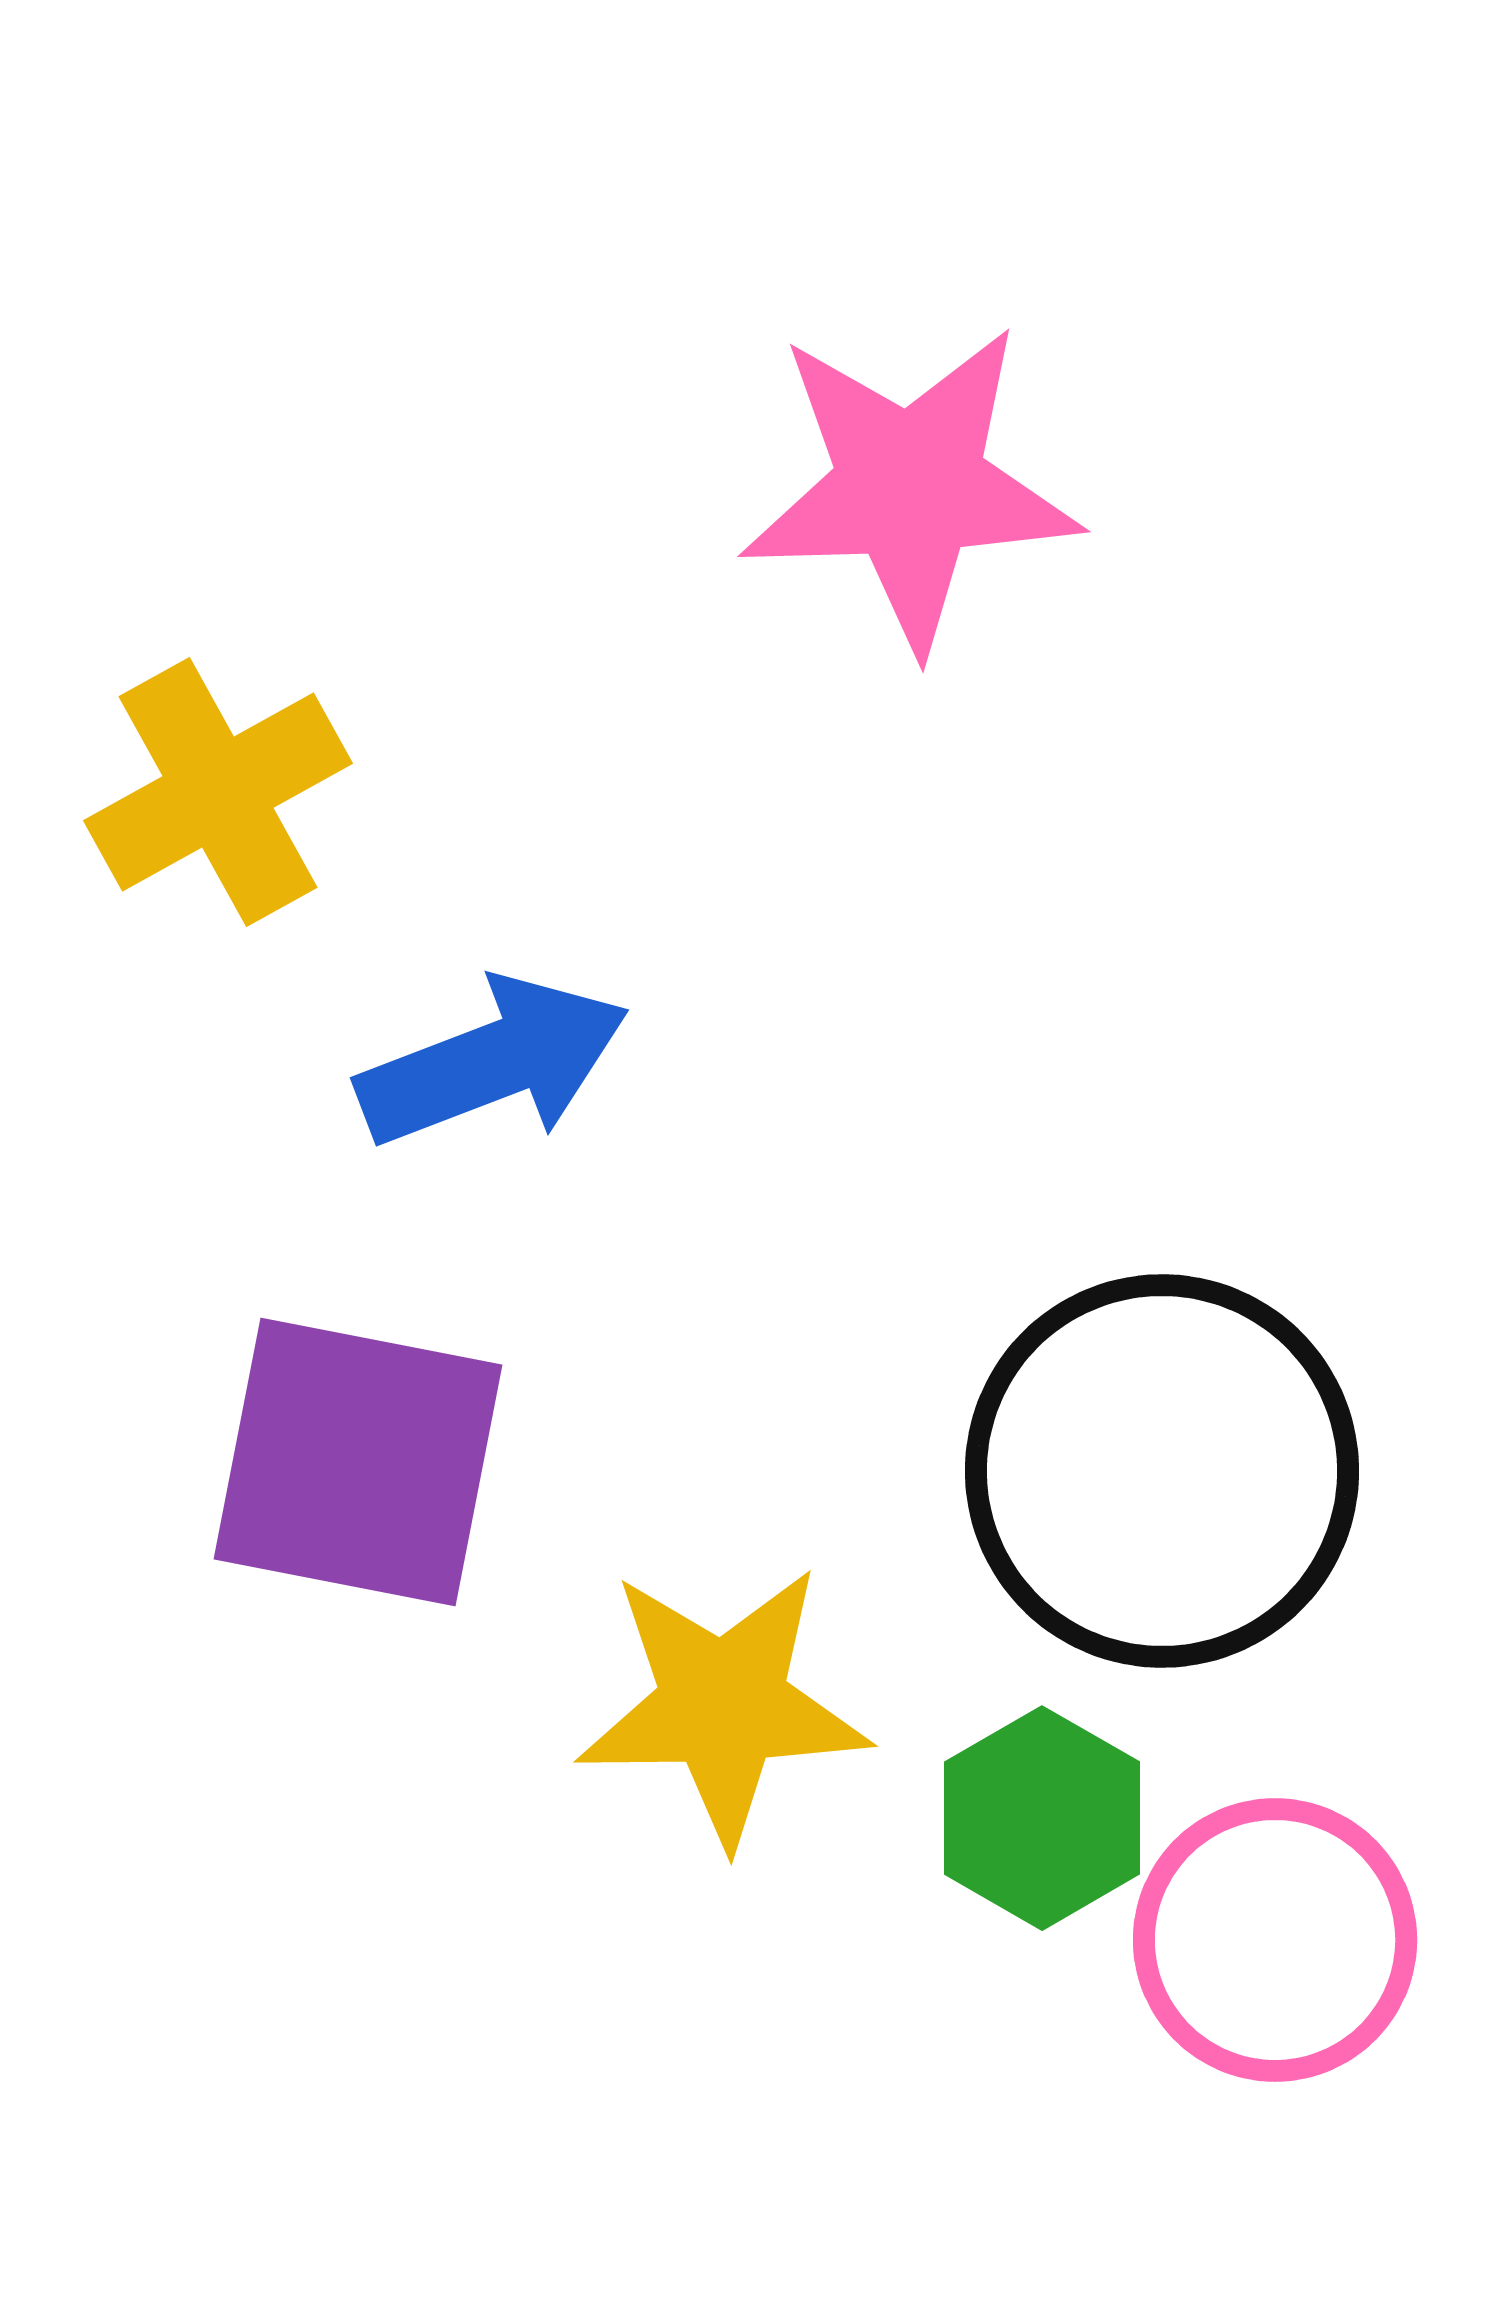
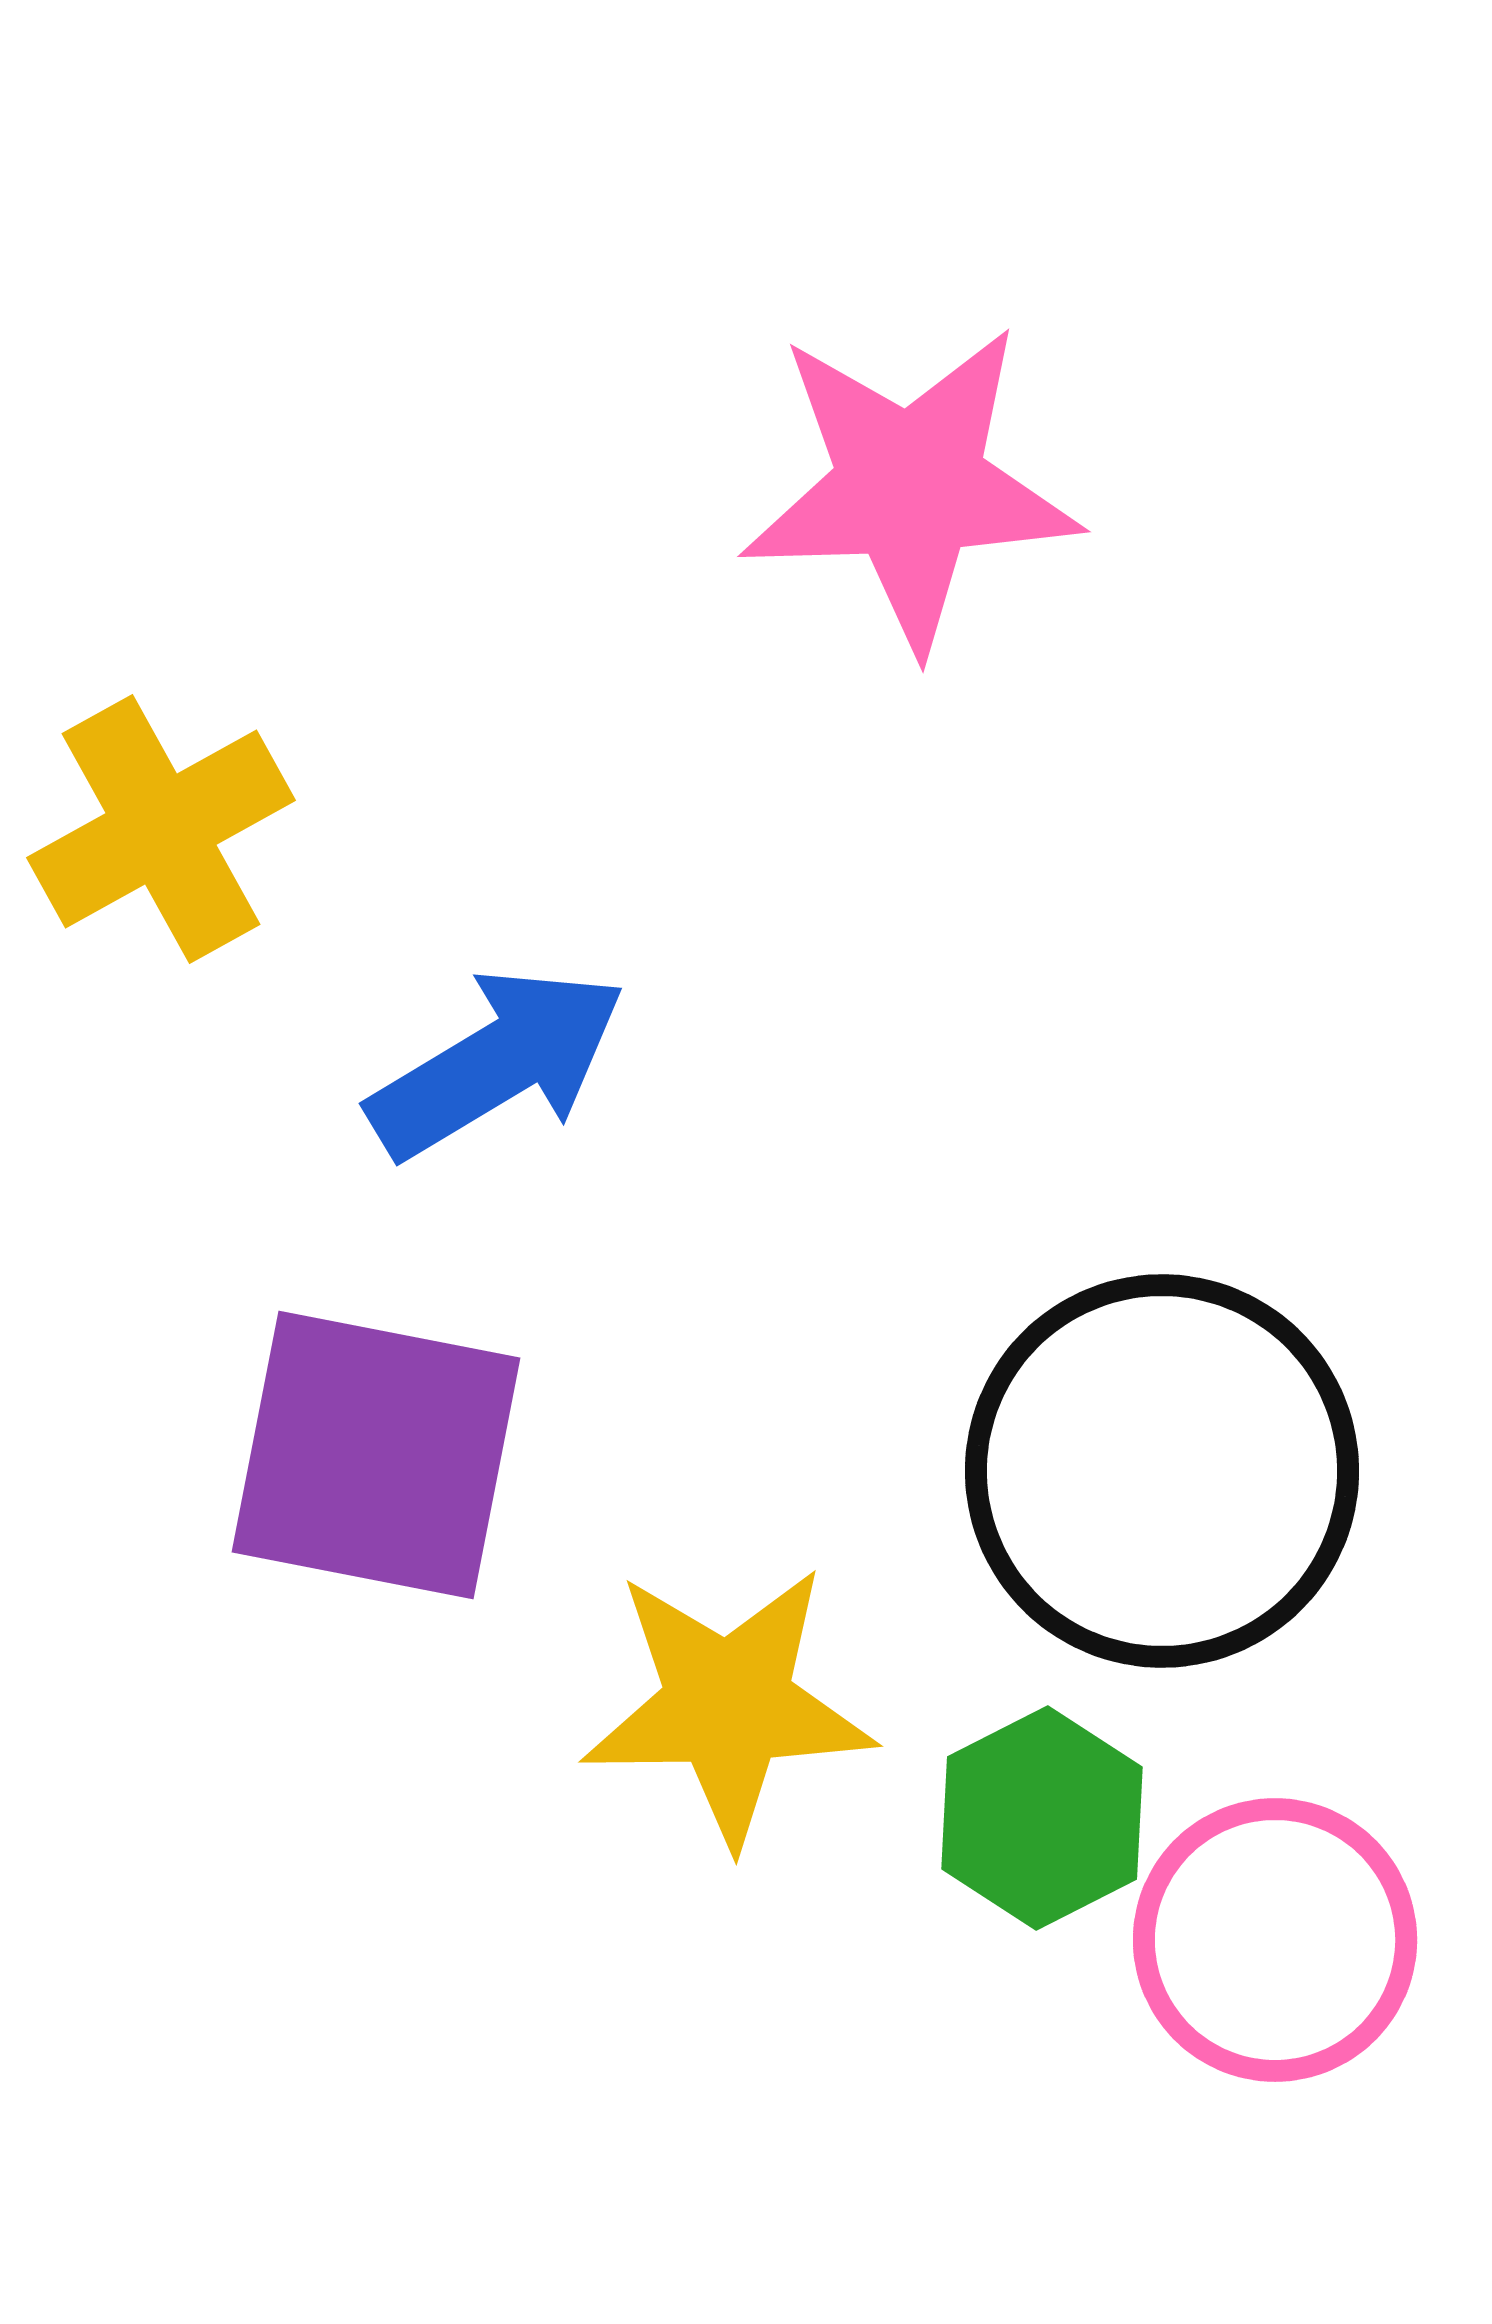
yellow cross: moved 57 px left, 37 px down
blue arrow: moved 4 px right, 1 px down; rotated 10 degrees counterclockwise
purple square: moved 18 px right, 7 px up
yellow star: moved 5 px right
green hexagon: rotated 3 degrees clockwise
